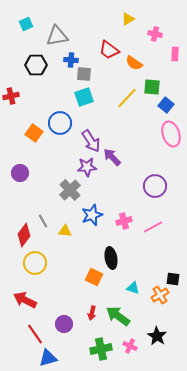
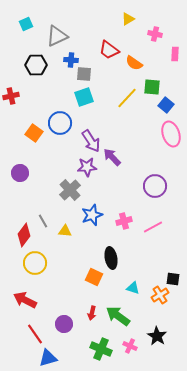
gray triangle at (57, 36): rotated 15 degrees counterclockwise
green cross at (101, 349): rotated 35 degrees clockwise
